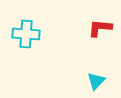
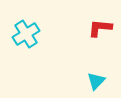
cyan cross: rotated 36 degrees counterclockwise
